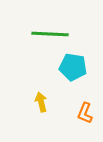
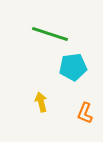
green line: rotated 15 degrees clockwise
cyan pentagon: rotated 16 degrees counterclockwise
